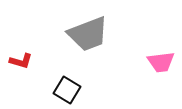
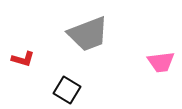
red L-shape: moved 2 px right, 2 px up
